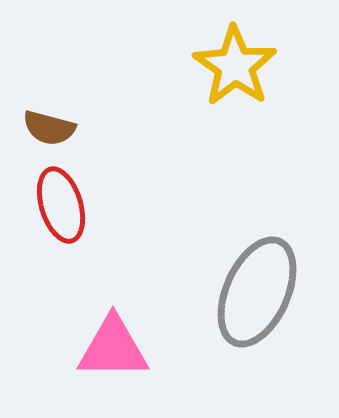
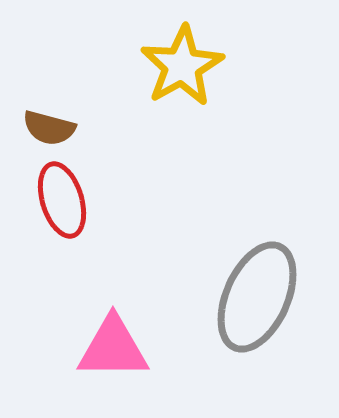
yellow star: moved 53 px left; rotated 8 degrees clockwise
red ellipse: moved 1 px right, 5 px up
gray ellipse: moved 5 px down
